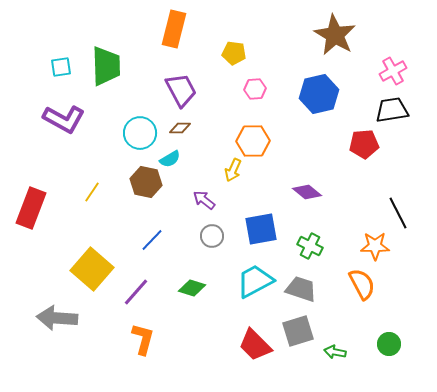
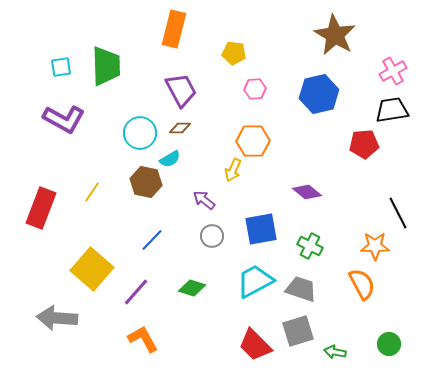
red rectangle: moved 10 px right
orange L-shape: rotated 44 degrees counterclockwise
